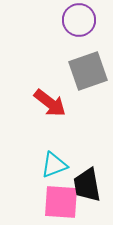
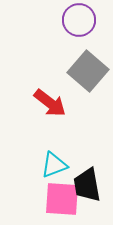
gray square: rotated 30 degrees counterclockwise
pink square: moved 1 px right, 3 px up
